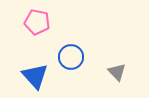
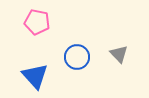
blue circle: moved 6 px right
gray triangle: moved 2 px right, 18 px up
